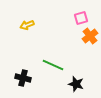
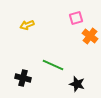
pink square: moved 5 px left
orange cross: rotated 14 degrees counterclockwise
black star: moved 1 px right
